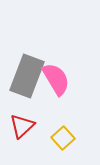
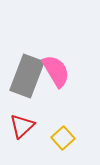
pink semicircle: moved 8 px up
